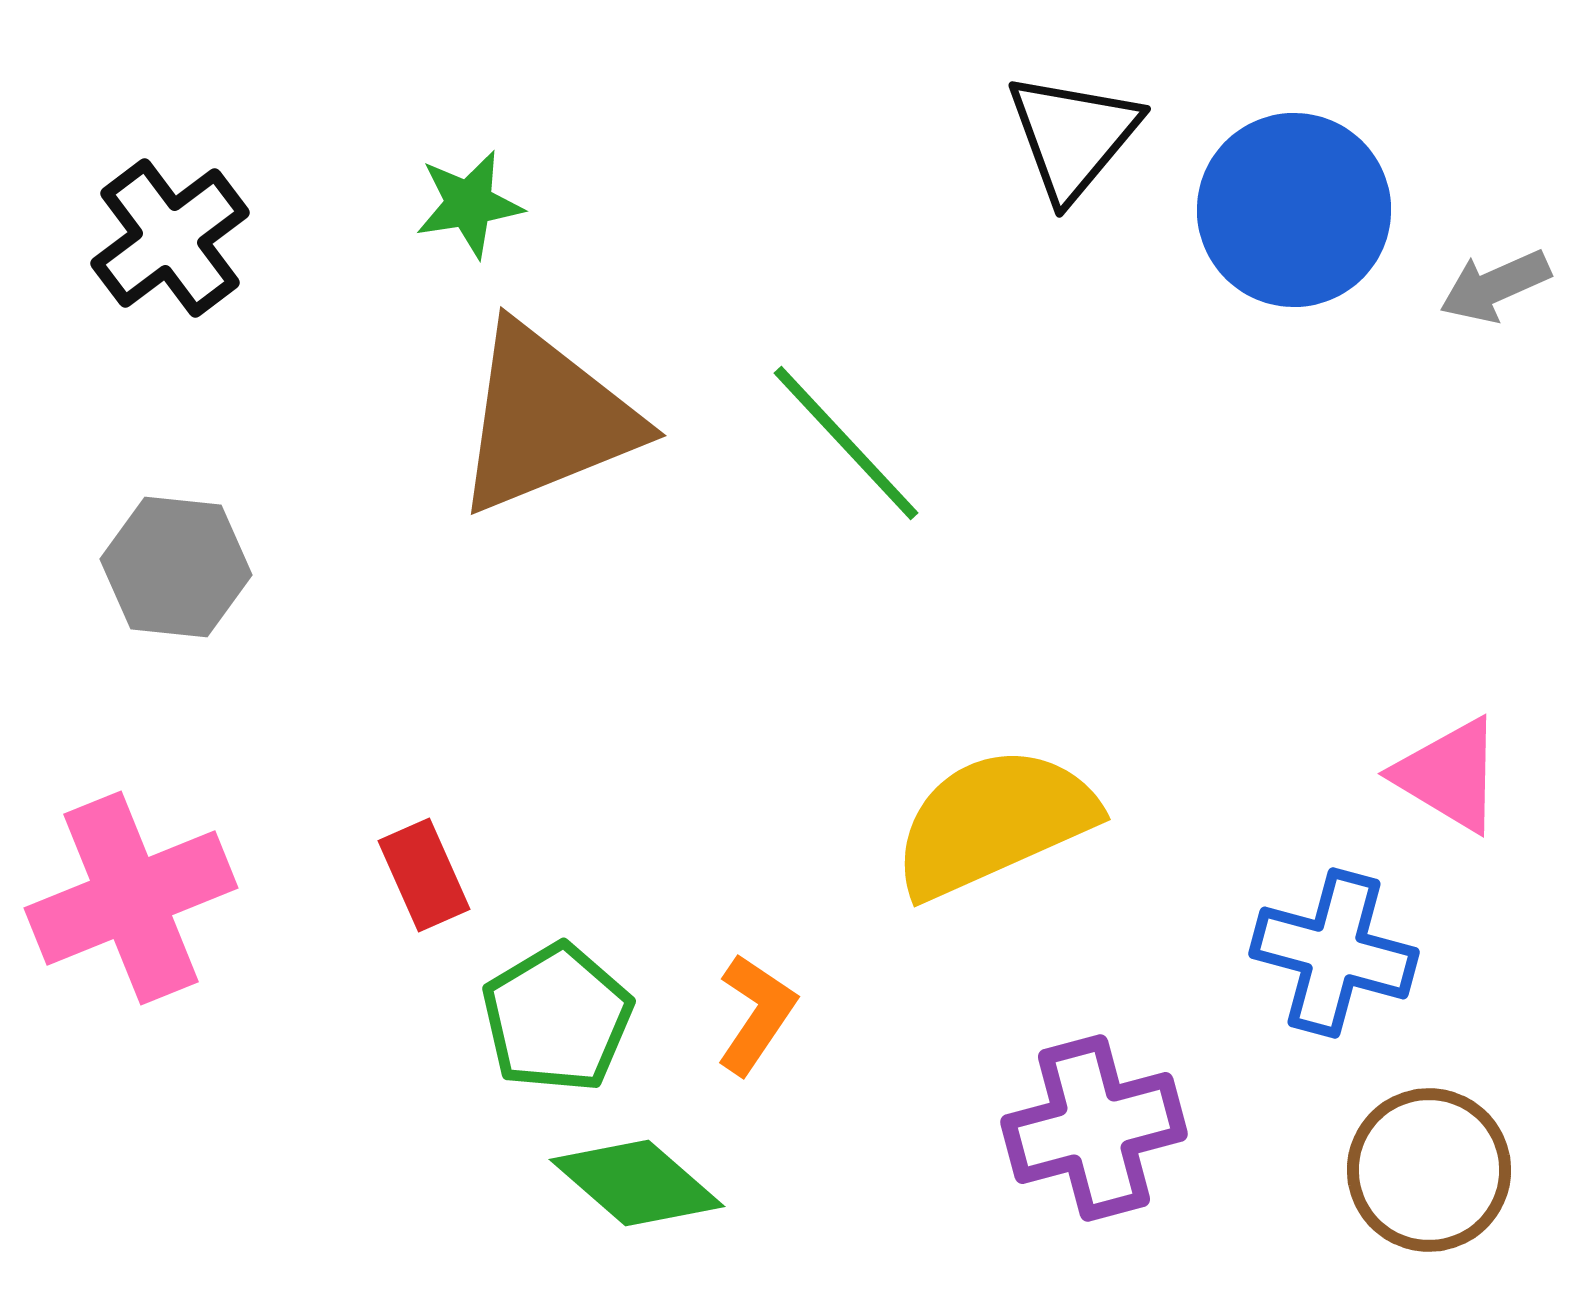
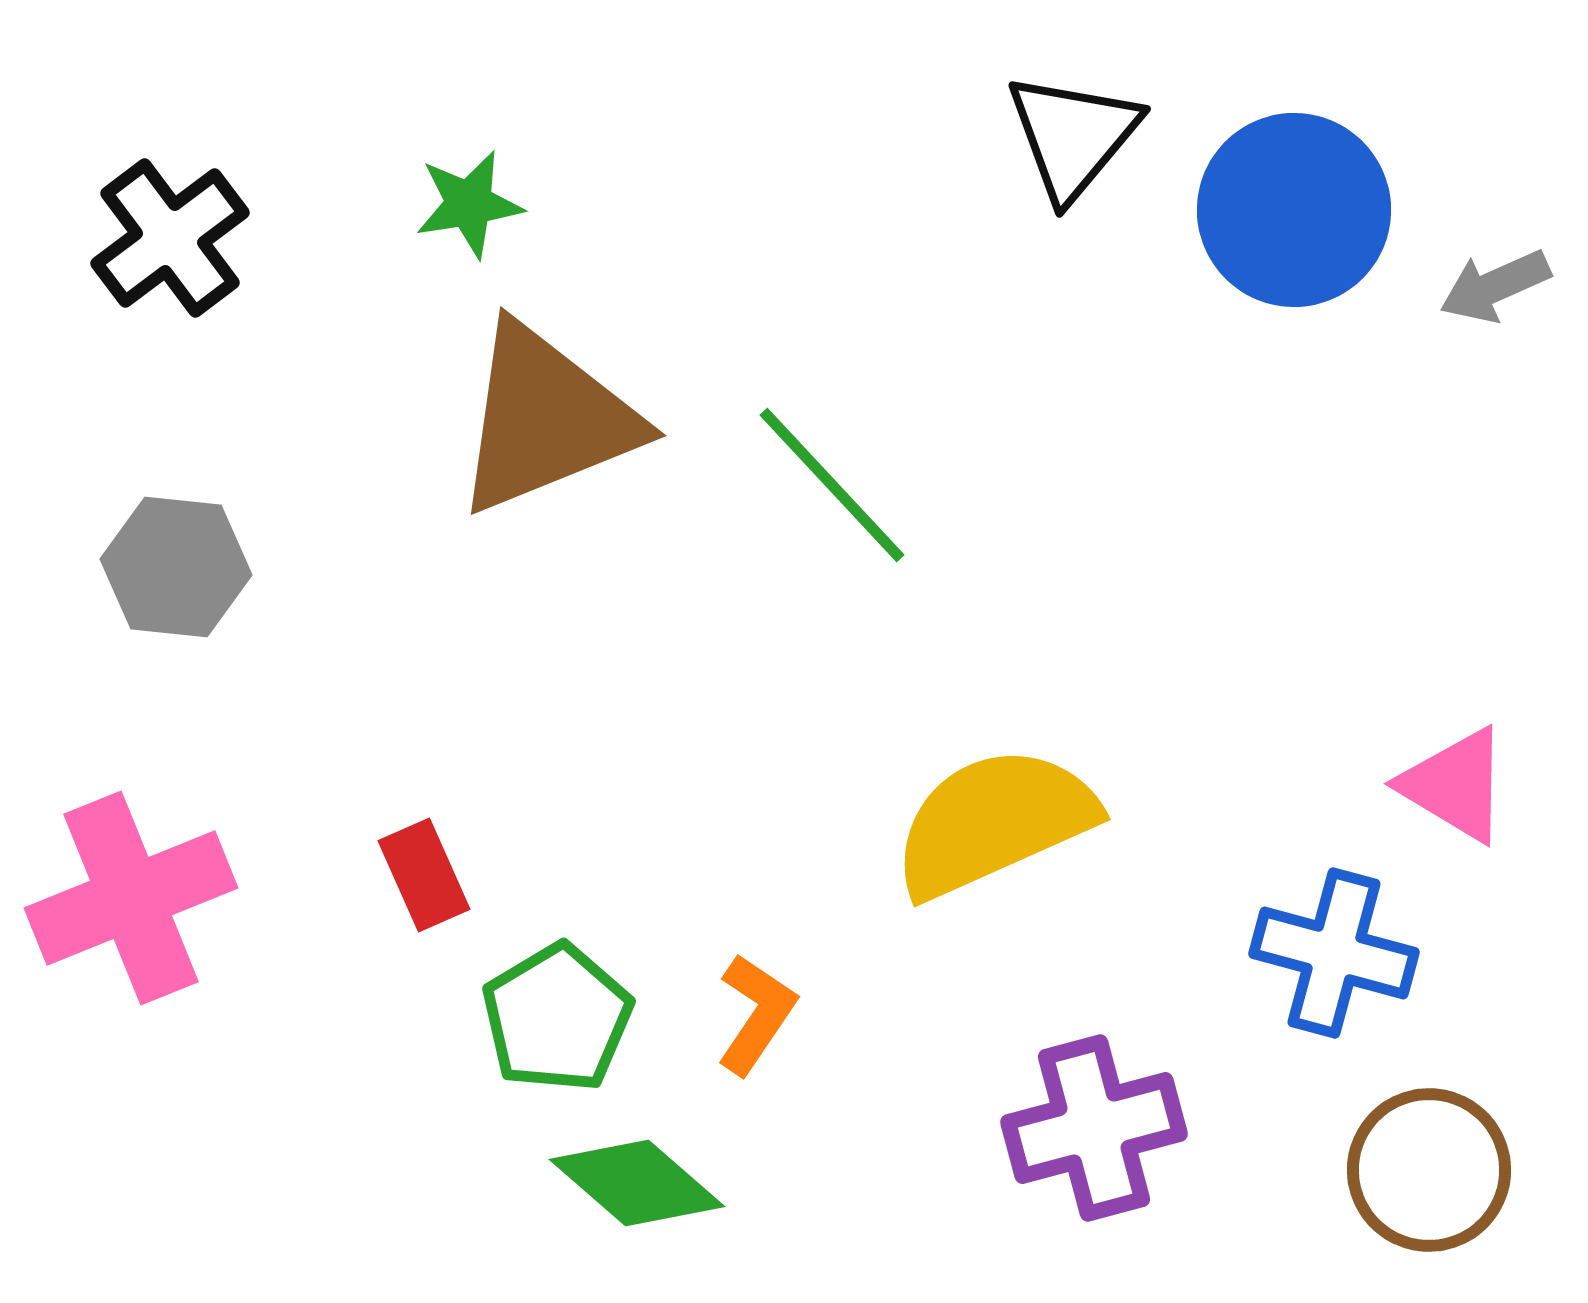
green line: moved 14 px left, 42 px down
pink triangle: moved 6 px right, 10 px down
